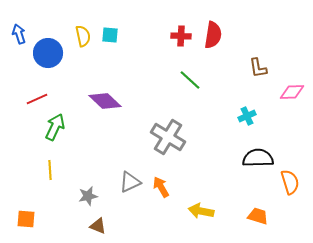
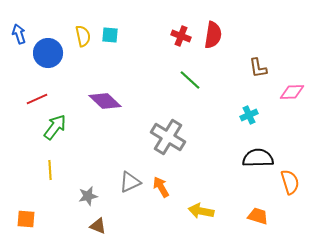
red cross: rotated 18 degrees clockwise
cyan cross: moved 2 px right, 1 px up
green arrow: rotated 12 degrees clockwise
